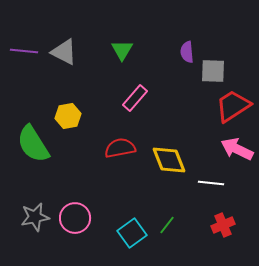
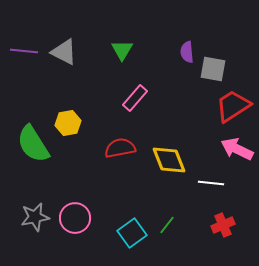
gray square: moved 2 px up; rotated 8 degrees clockwise
yellow hexagon: moved 7 px down
